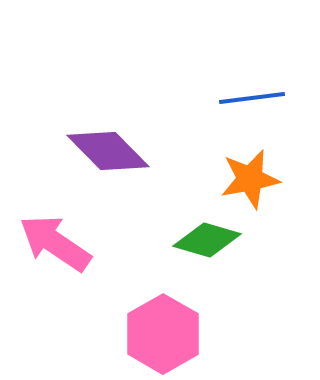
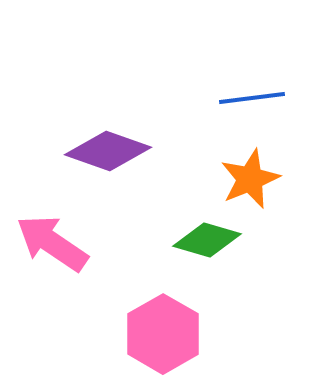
purple diamond: rotated 26 degrees counterclockwise
orange star: rotated 12 degrees counterclockwise
pink arrow: moved 3 px left
